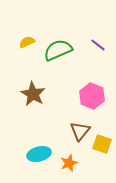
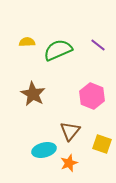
yellow semicircle: rotated 21 degrees clockwise
brown triangle: moved 10 px left
cyan ellipse: moved 5 px right, 4 px up
